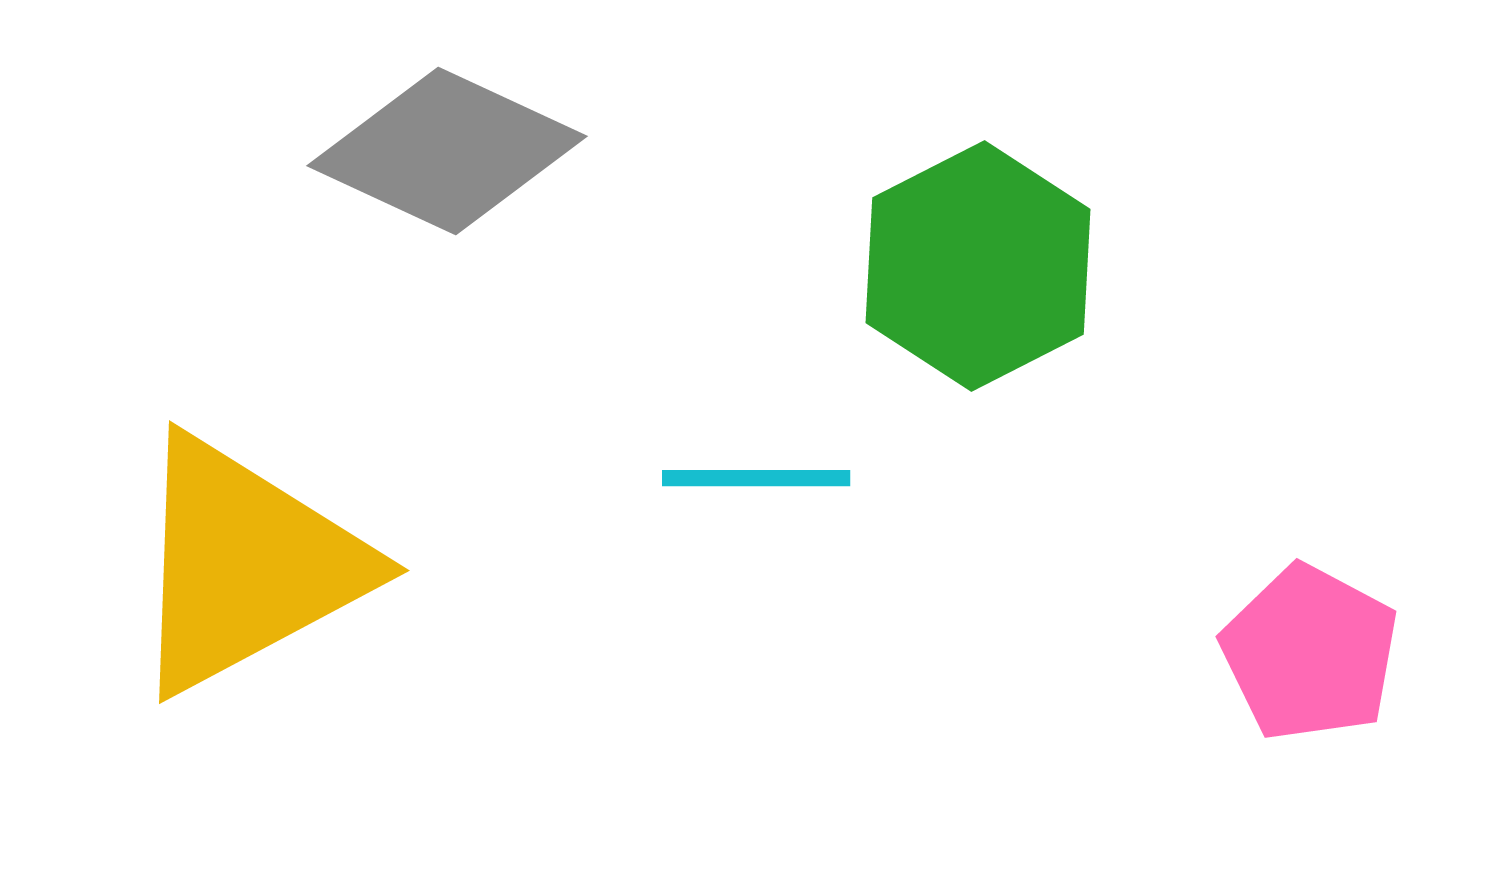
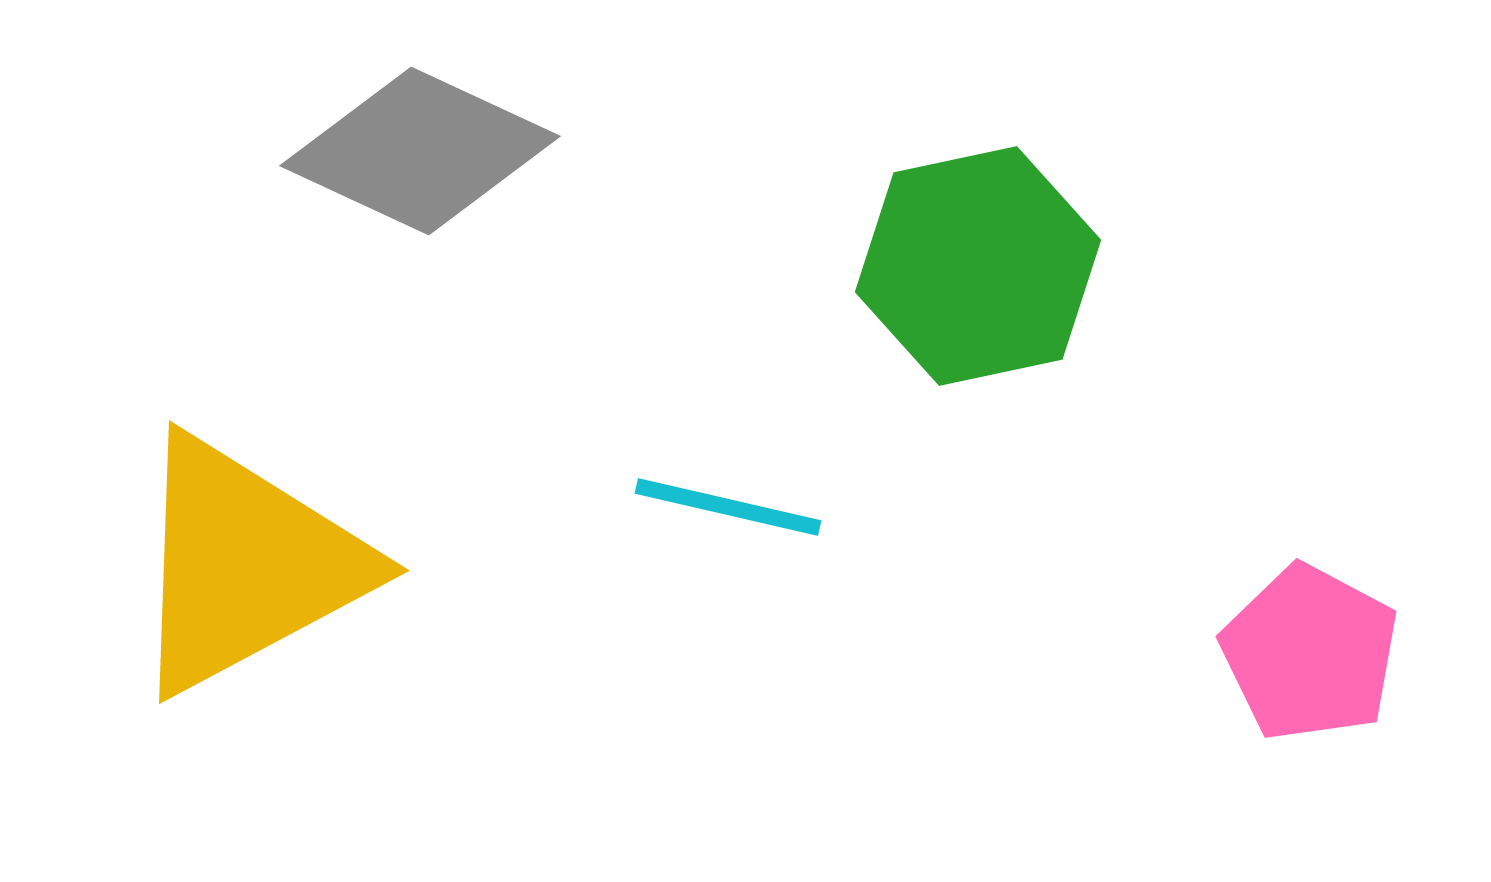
gray diamond: moved 27 px left
green hexagon: rotated 15 degrees clockwise
cyan line: moved 28 px left, 29 px down; rotated 13 degrees clockwise
